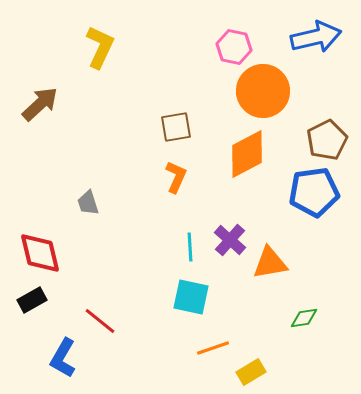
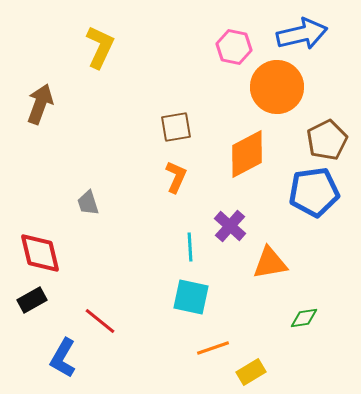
blue arrow: moved 14 px left, 3 px up
orange circle: moved 14 px right, 4 px up
brown arrow: rotated 27 degrees counterclockwise
purple cross: moved 14 px up
